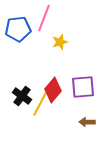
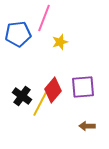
blue pentagon: moved 5 px down
brown arrow: moved 4 px down
